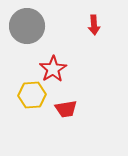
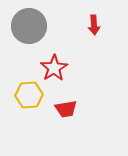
gray circle: moved 2 px right
red star: moved 1 px right, 1 px up
yellow hexagon: moved 3 px left
